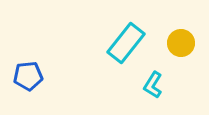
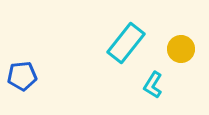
yellow circle: moved 6 px down
blue pentagon: moved 6 px left
